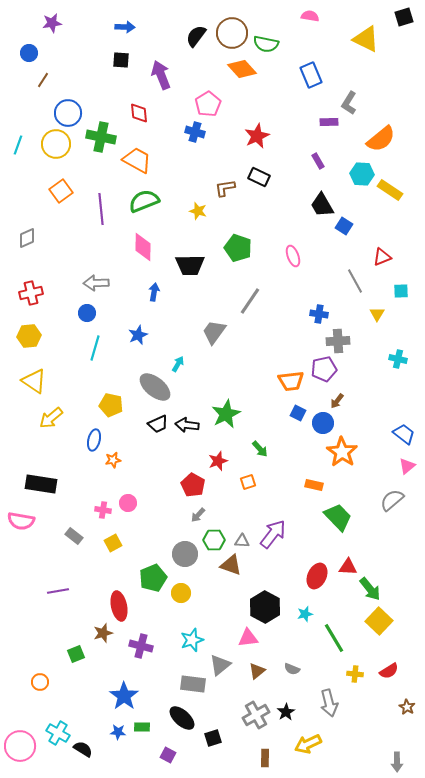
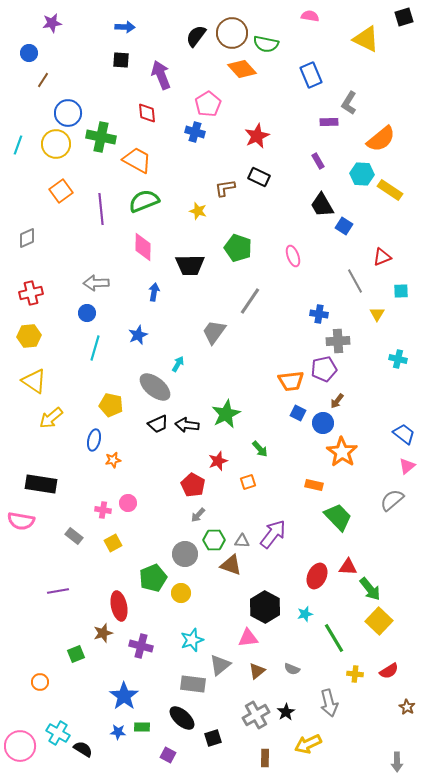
red diamond at (139, 113): moved 8 px right
